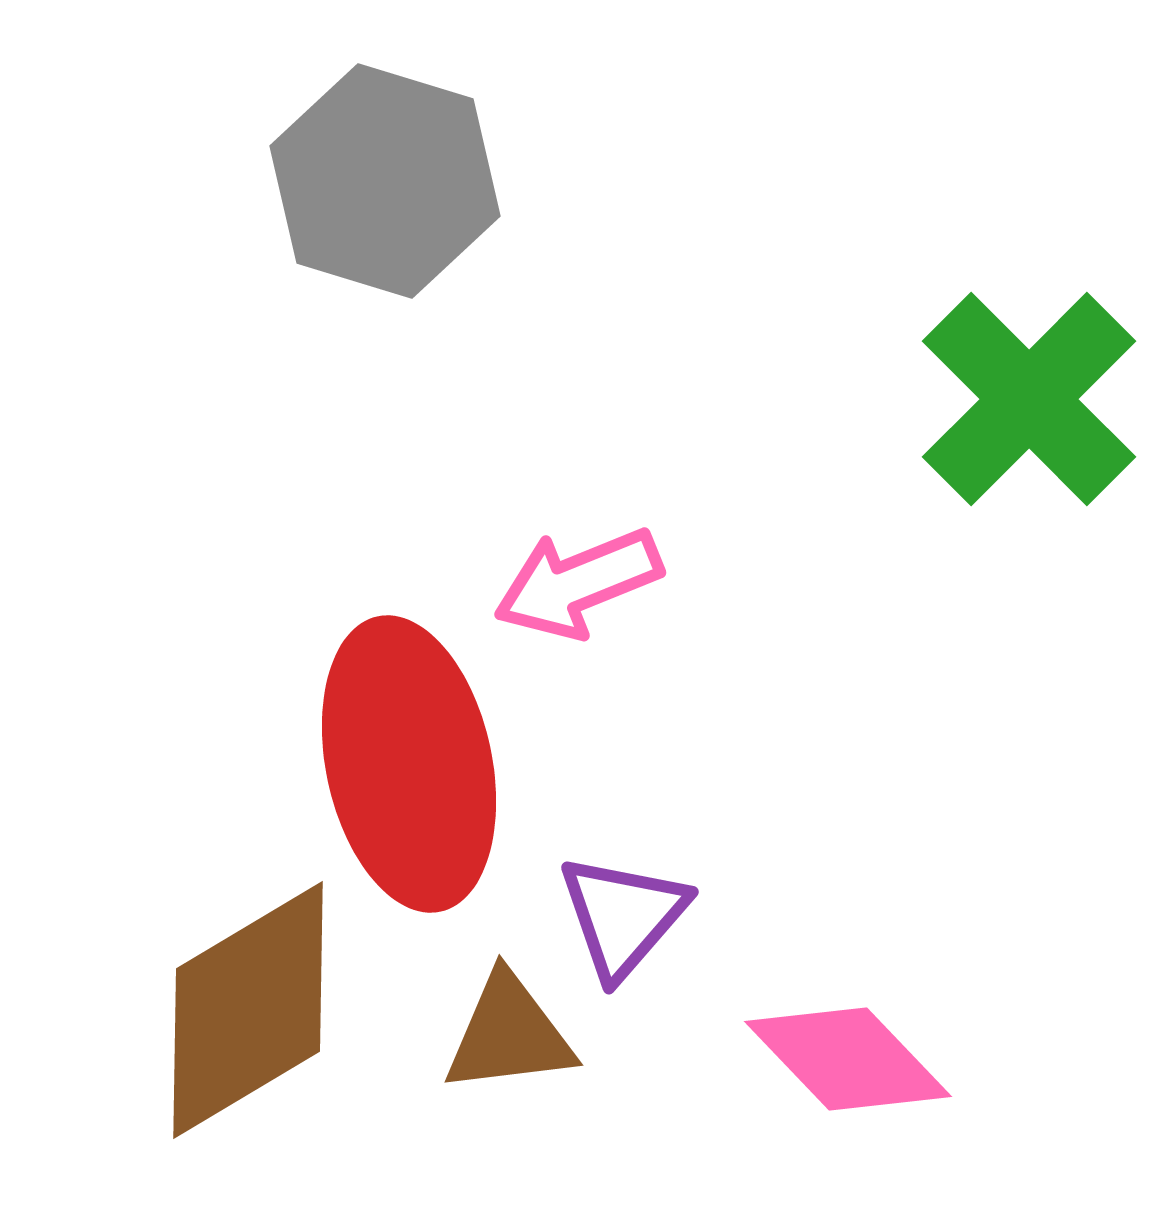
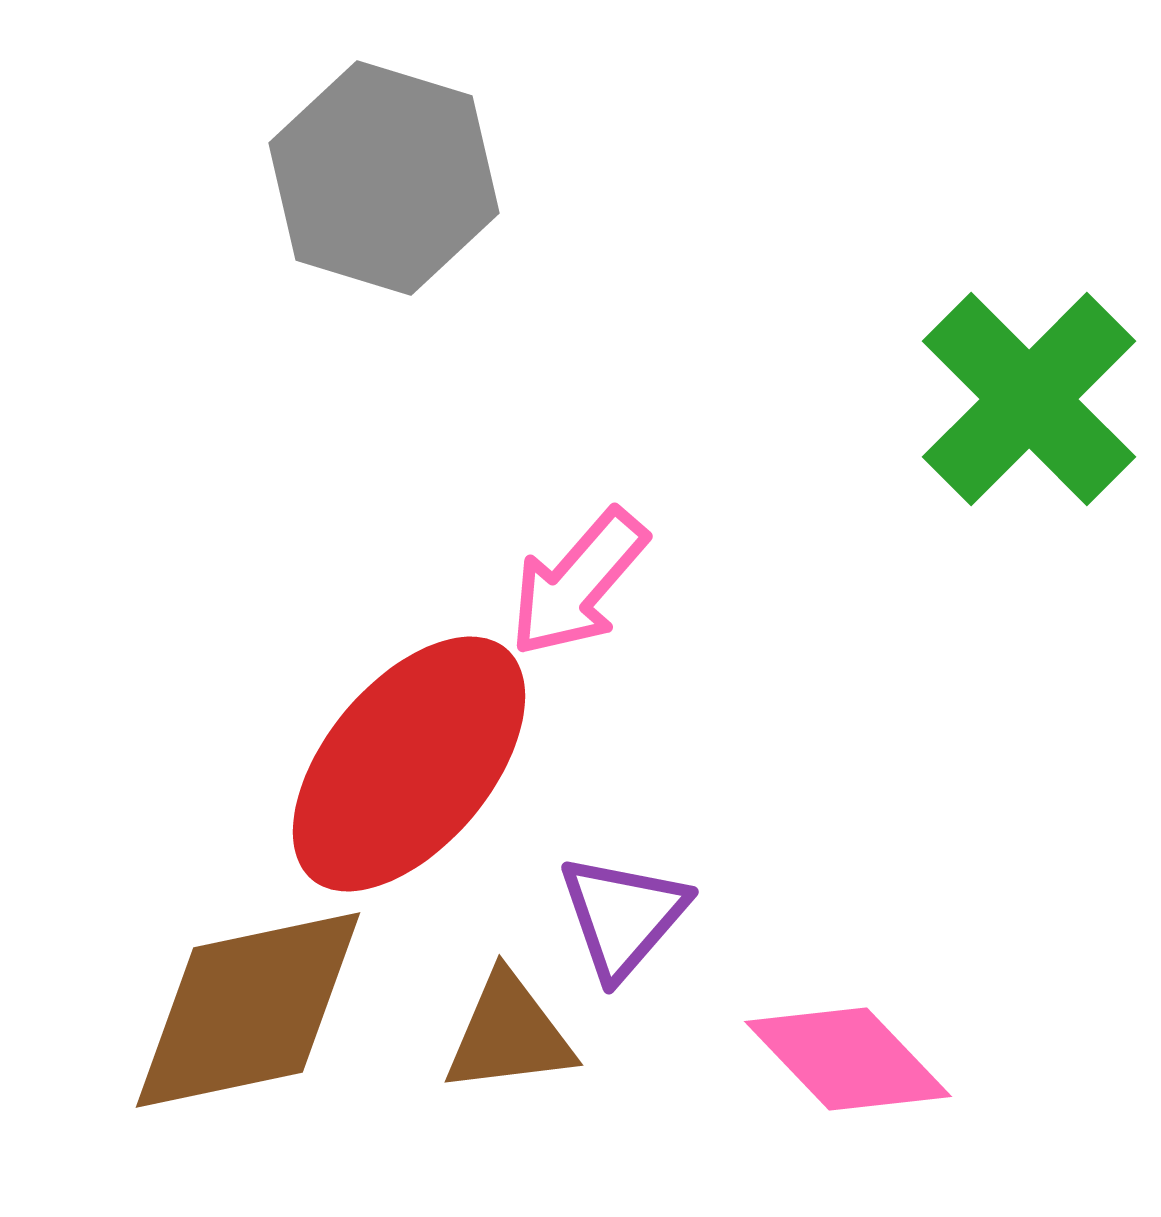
gray hexagon: moved 1 px left, 3 px up
pink arrow: rotated 27 degrees counterclockwise
red ellipse: rotated 52 degrees clockwise
brown diamond: rotated 19 degrees clockwise
